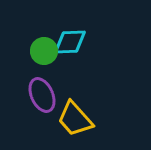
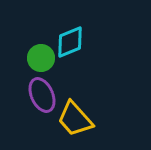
cyan diamond: rotated 20 degrees counterclockwise
green circle: moved 3 px left, 7 px down
